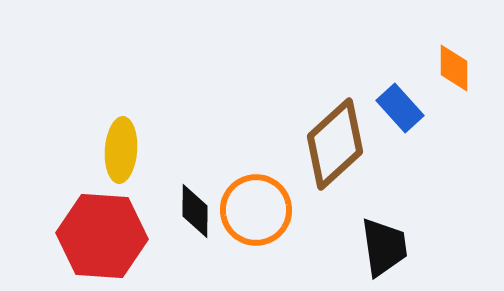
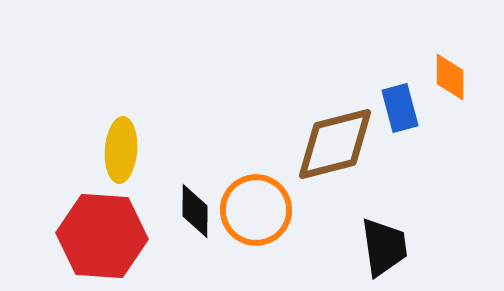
orange diamond: moved 4 px left, 9 px down
blue rectangle: rotated 27 degrees clockwise
brown diamond: rotated 28 degrees clockwise
